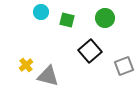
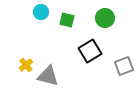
black square: rotated 10 degrees clockwise
